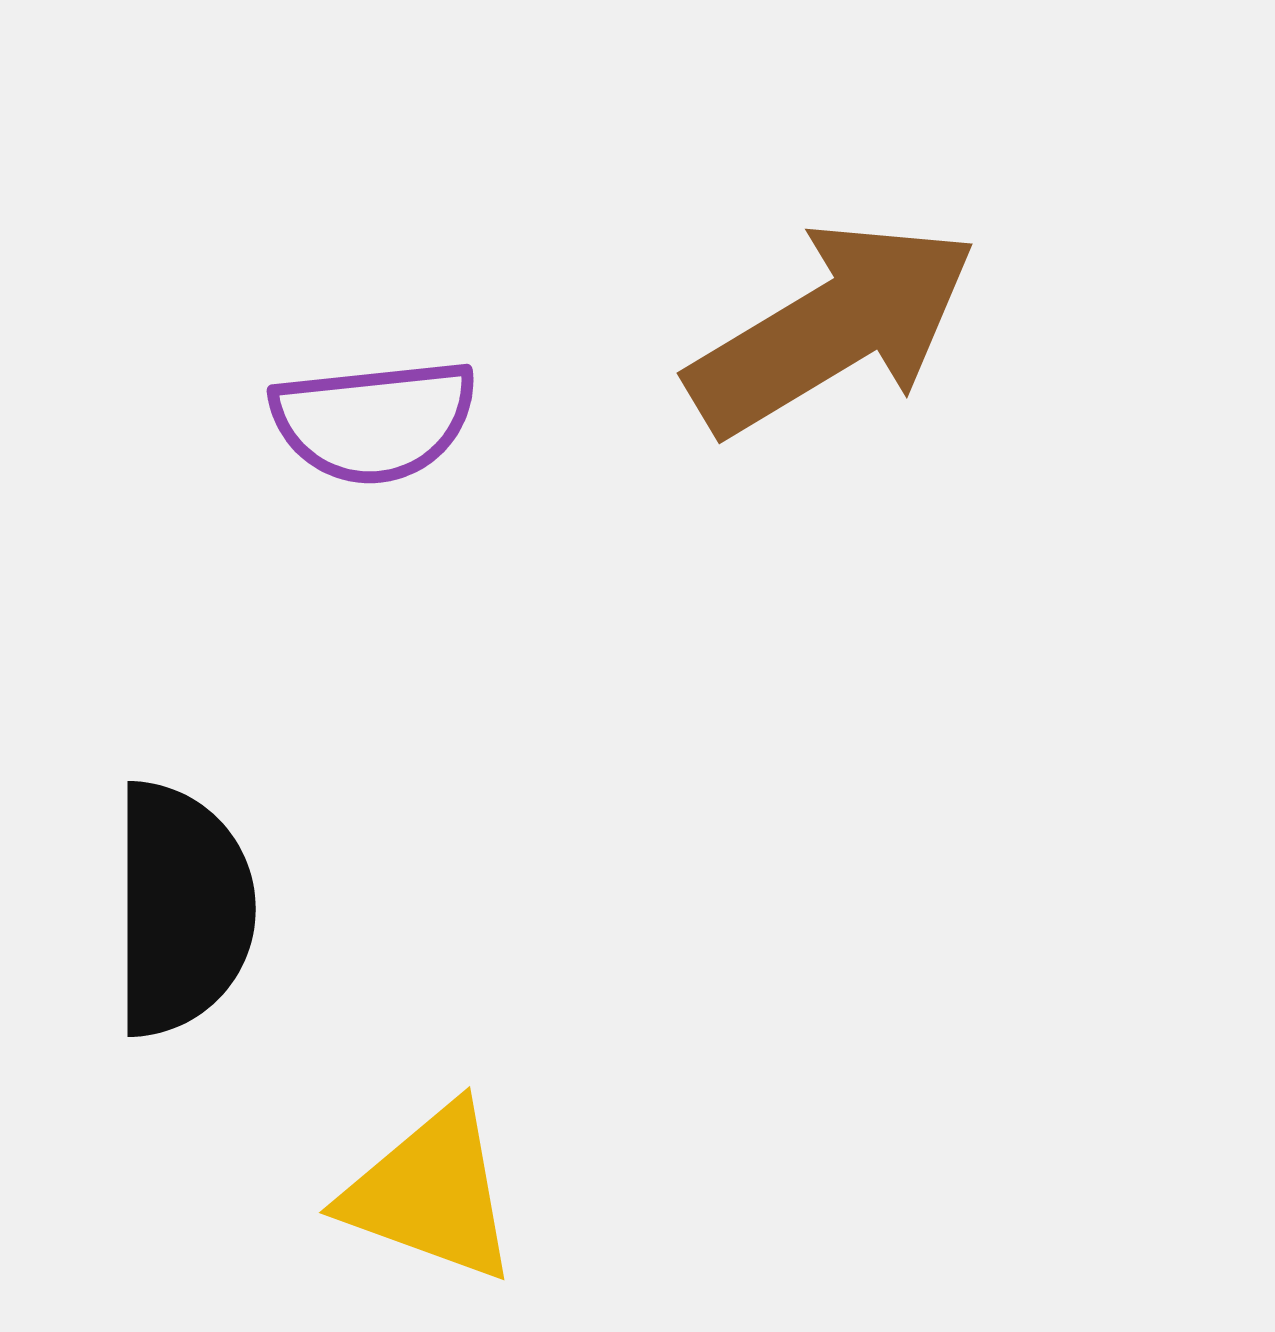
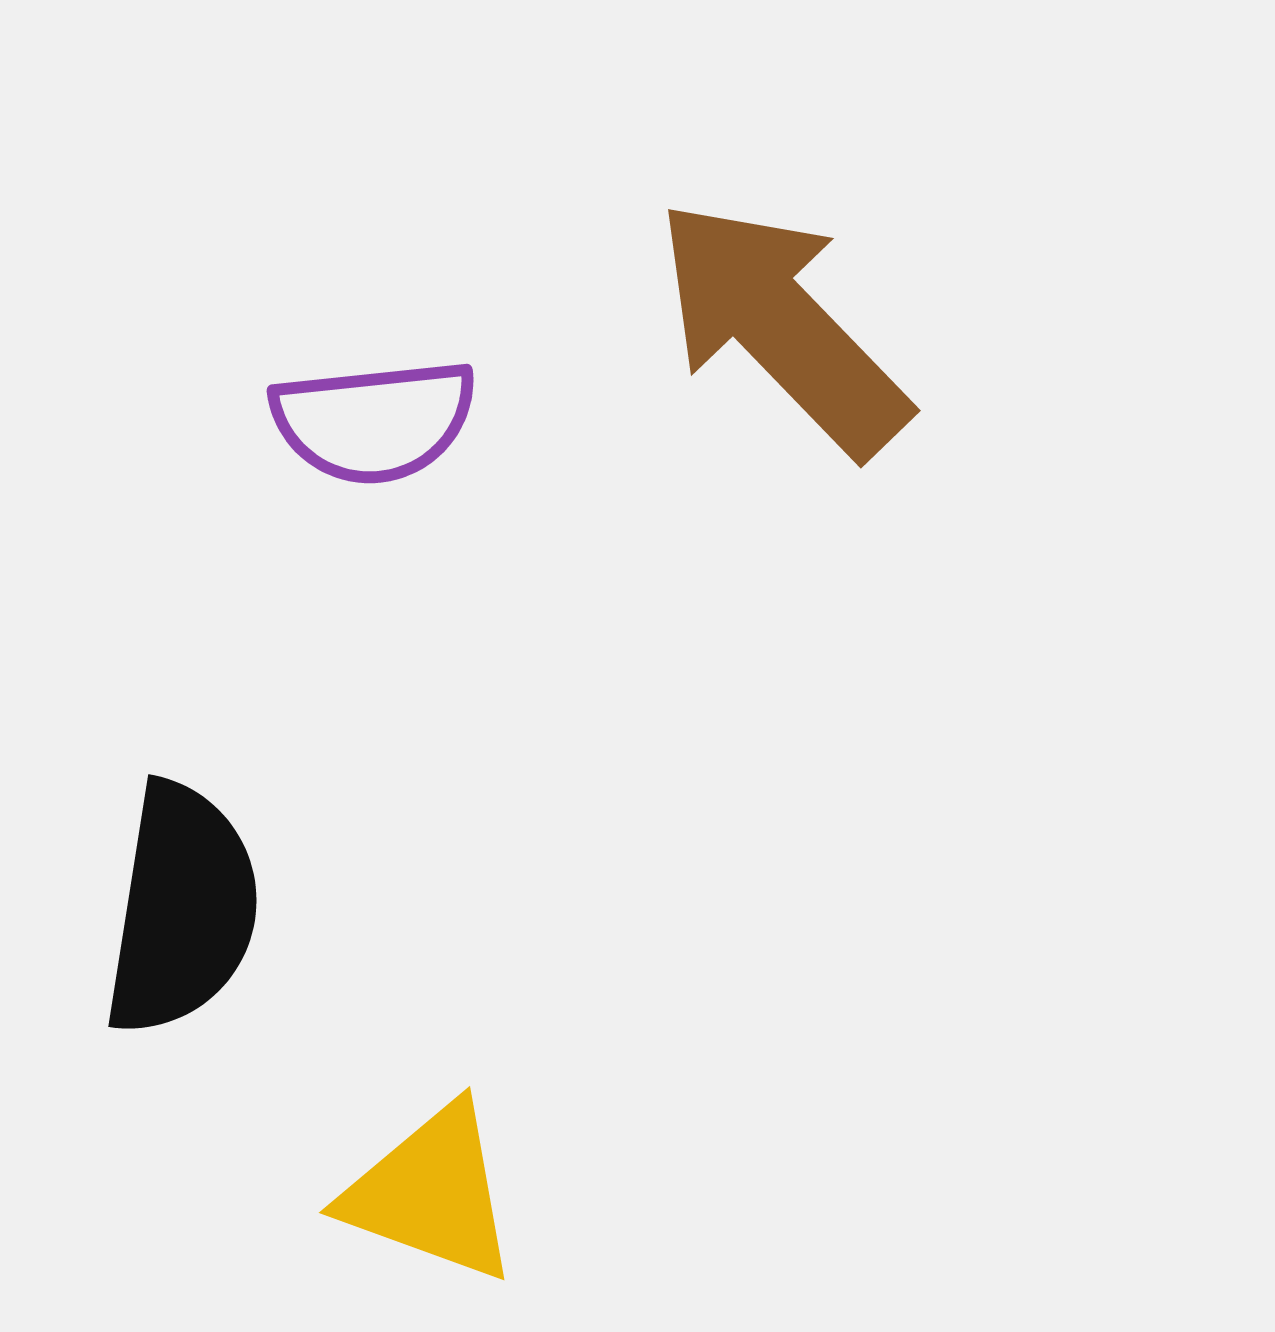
brown arrow: moved 50 px left, 1 px up; rotated 103 degrees counterclockwise
black semicircle: rotated 9 degrees clockwise
